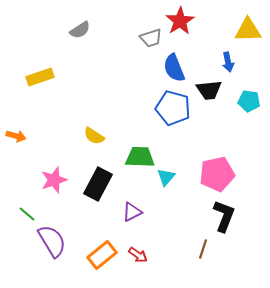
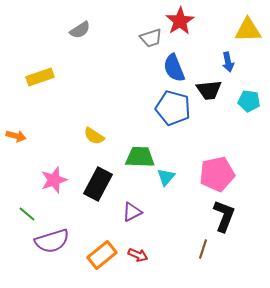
purple semicircle: rotated 104 degrees clockwise
red arrow: rotated 12 degrees counterclockwise
